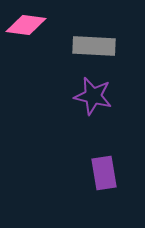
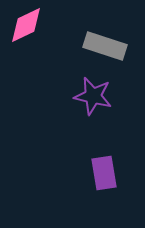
pink diamond: rotated 33 degrees counterclockwise
gray rectangle: moved 11 px right; rotated 15 degrees clockwise
